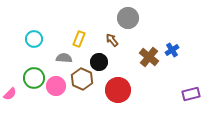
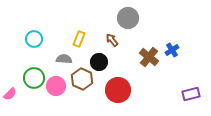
gray semicircle: moved 1 px down
